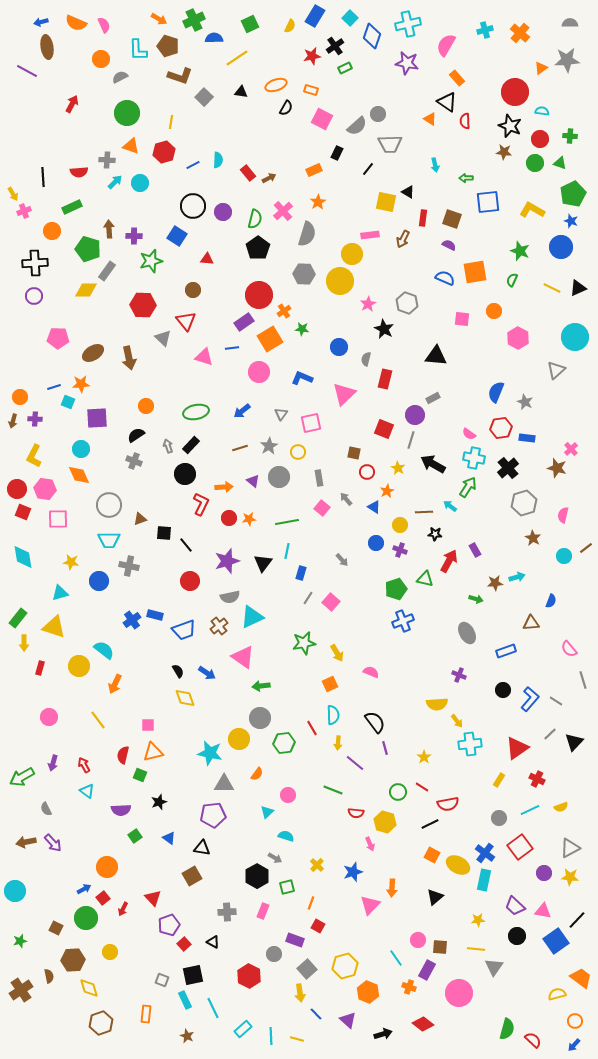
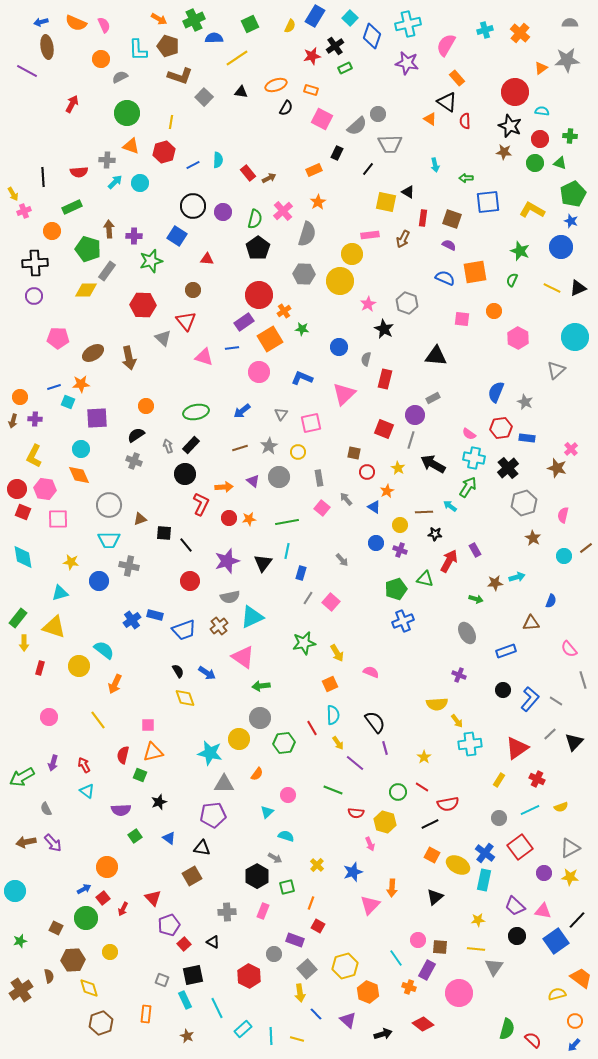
yellow arrow at (338, 743): rotated 40 degrees counterclockwise
cyan line at (213, 1008): moved 4 px right
